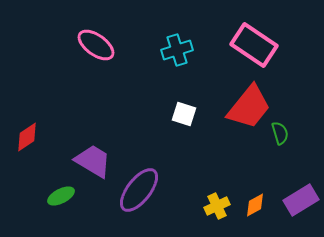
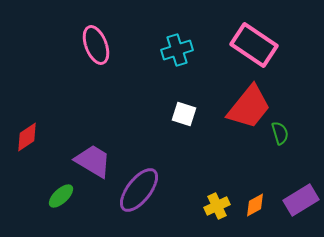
pink ellipse: rotated 33 degrees clockwise
green ellipse: rotated 16 degrees counterclockwise
